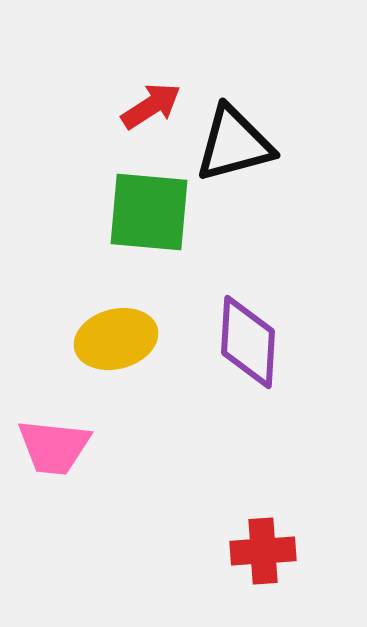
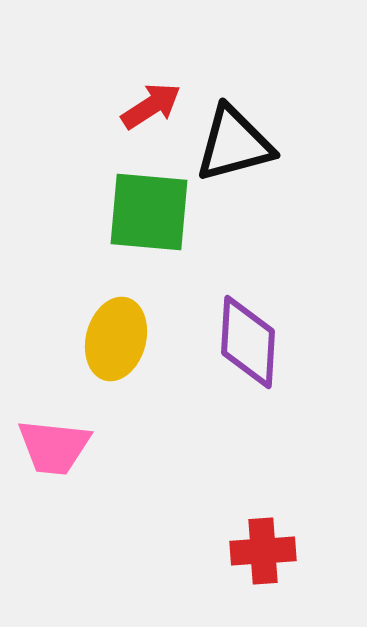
yellow ellipse: rotated 60 degrees counterclockwise
